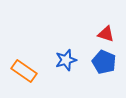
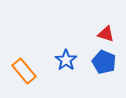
blue star: rotated 20 degrees counterclockwise
orange rectangle: rotated 15 degrees clockwise
